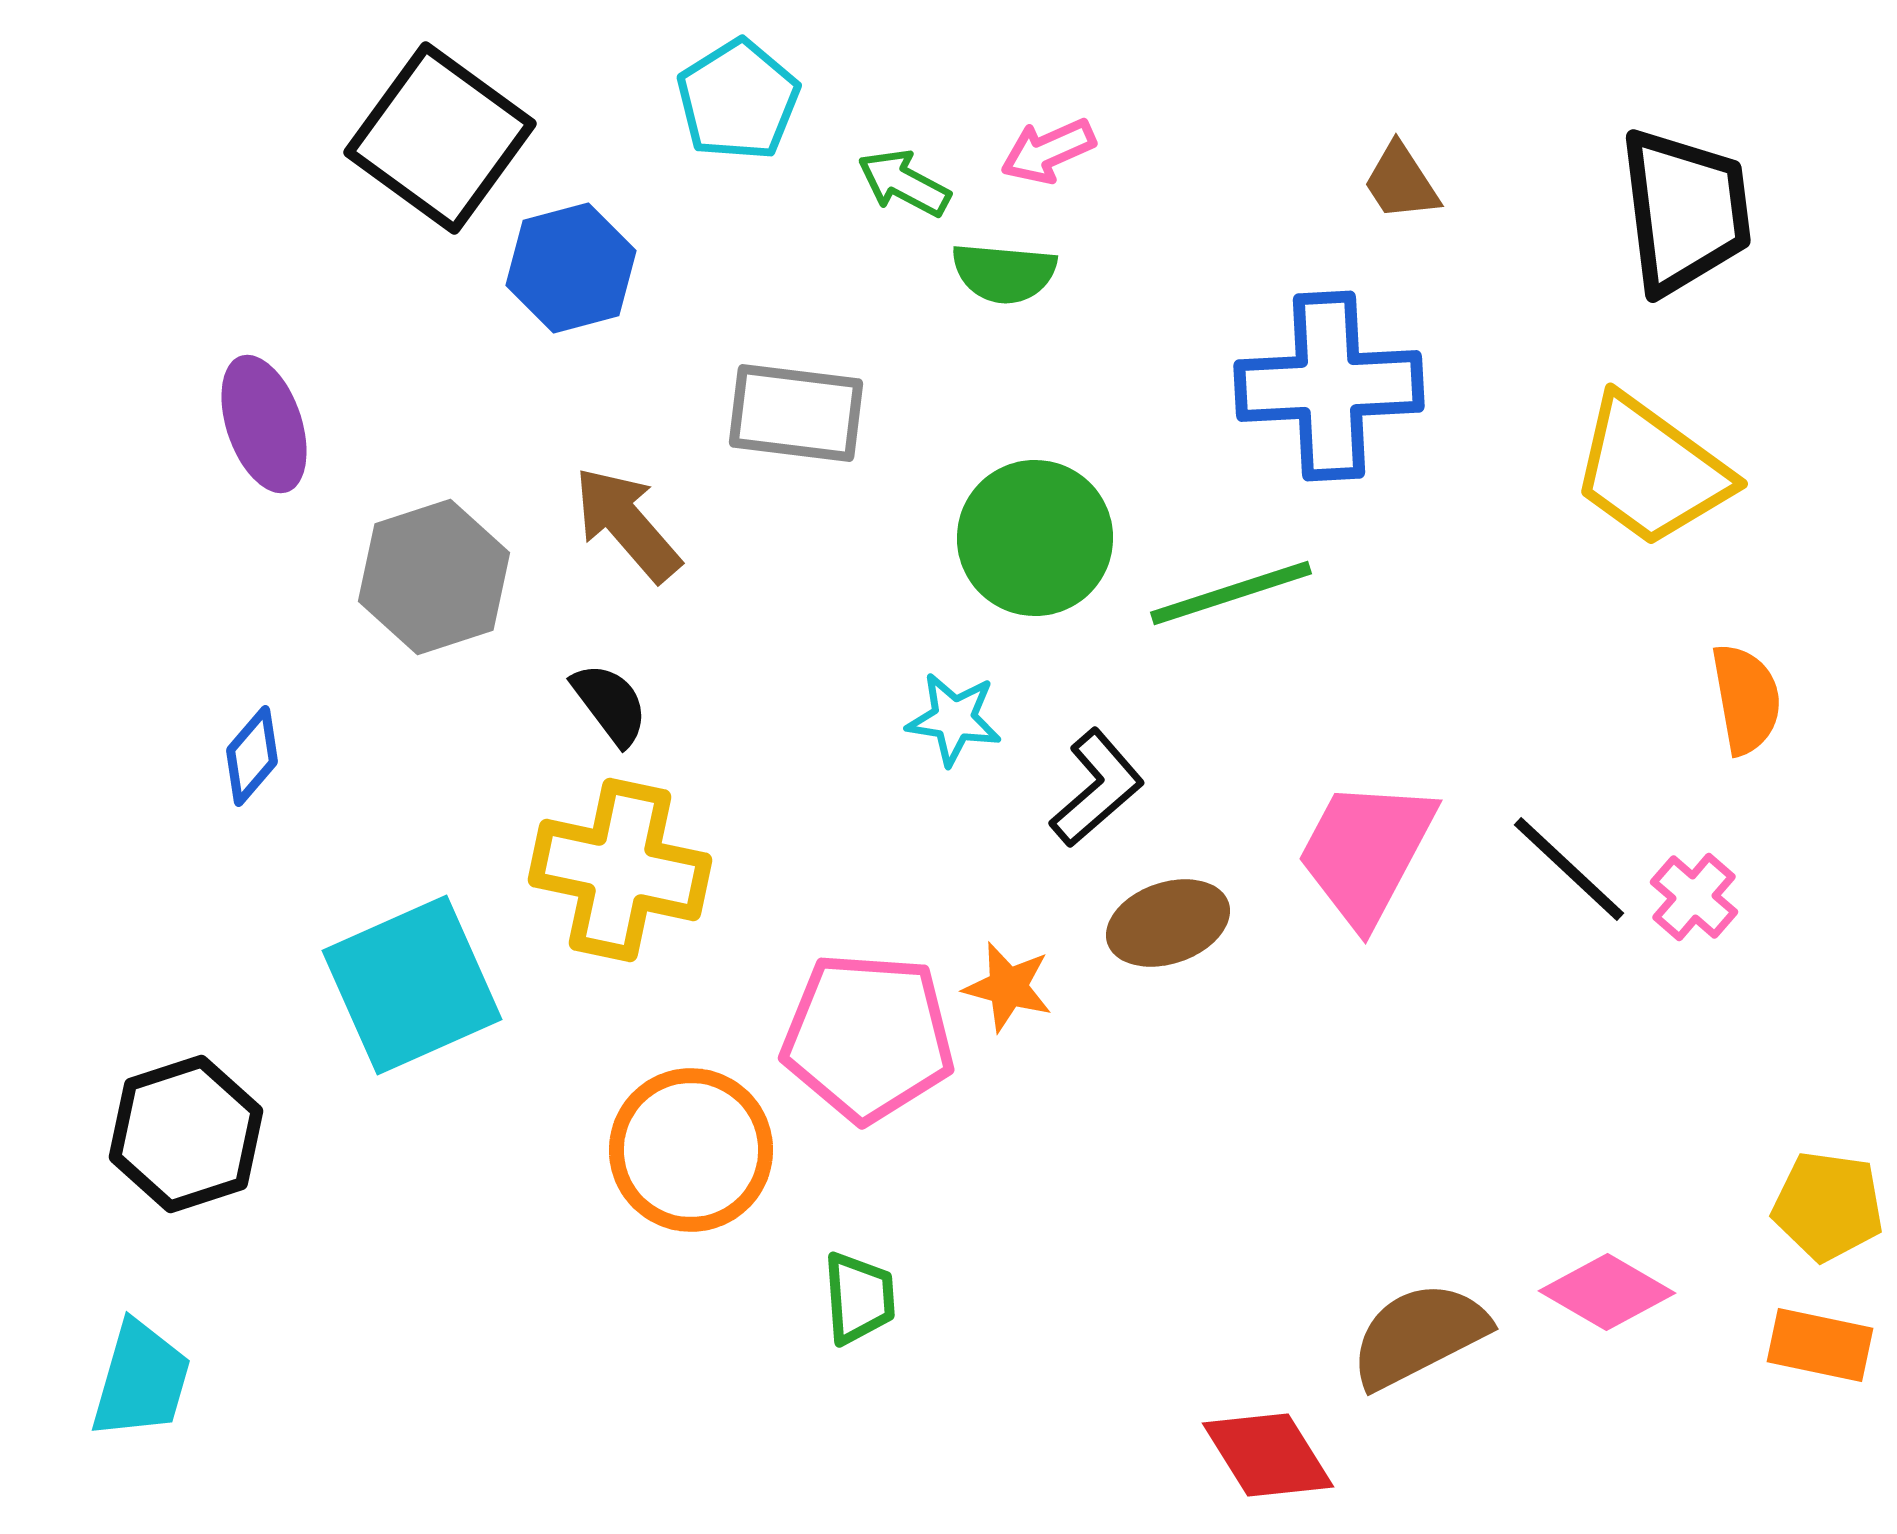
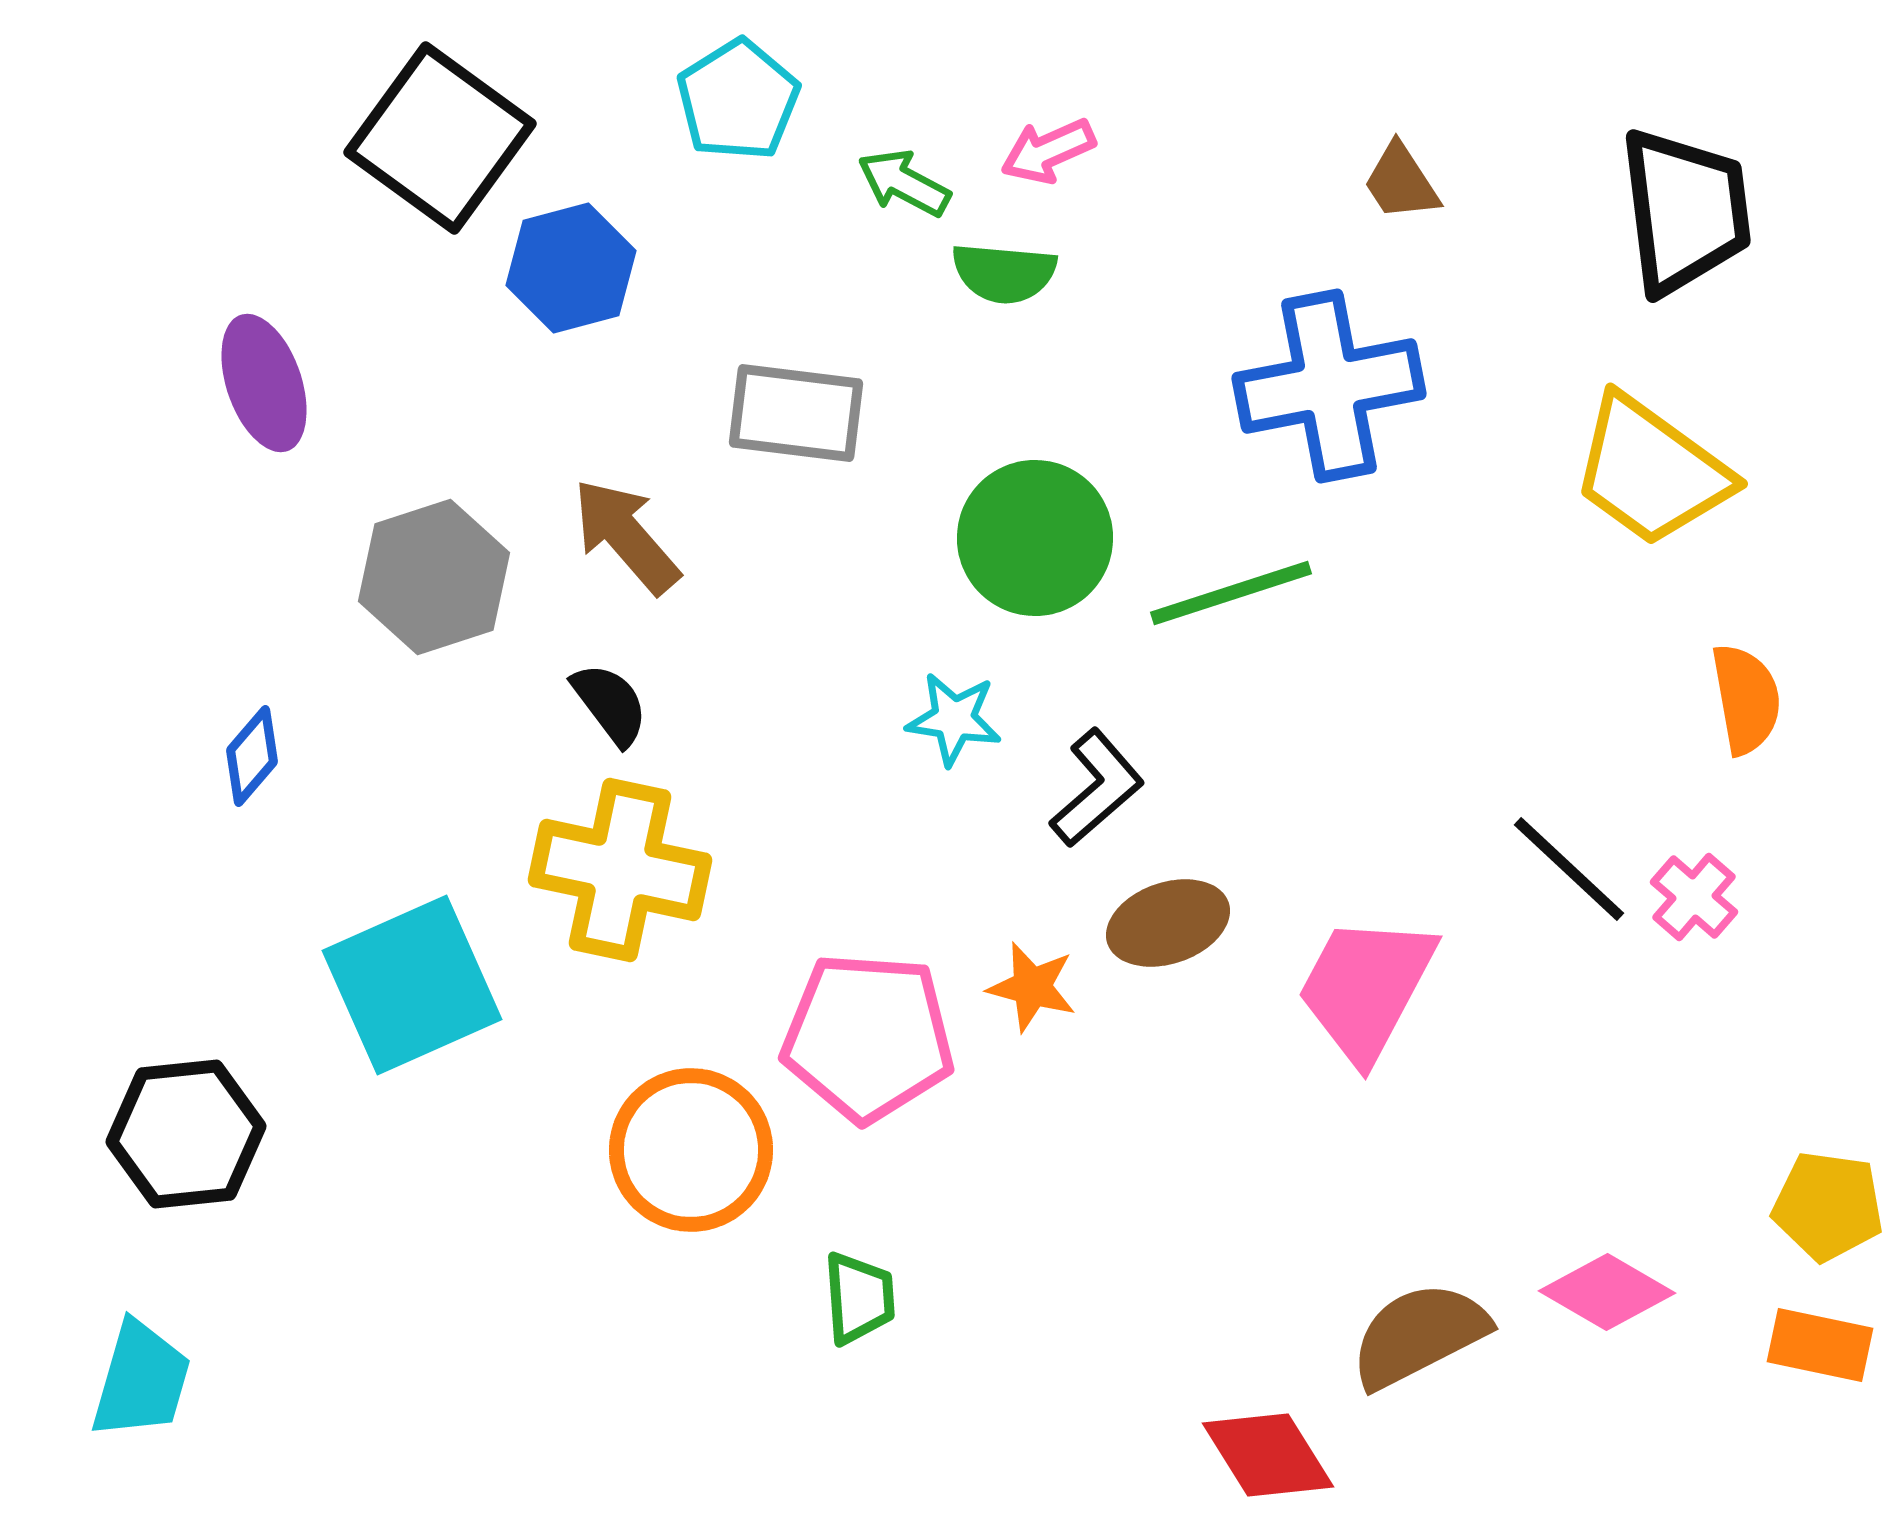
blue cross: rotated 8 degrees counterclockwise
purple ellipse: moved 41 px up
brown arrow: moved 1 px left, 12 px down
pink trapezoid: moved 136 px down
orange star: moved 24 px right
black hexagon: rotated 12 degrees clockwise
